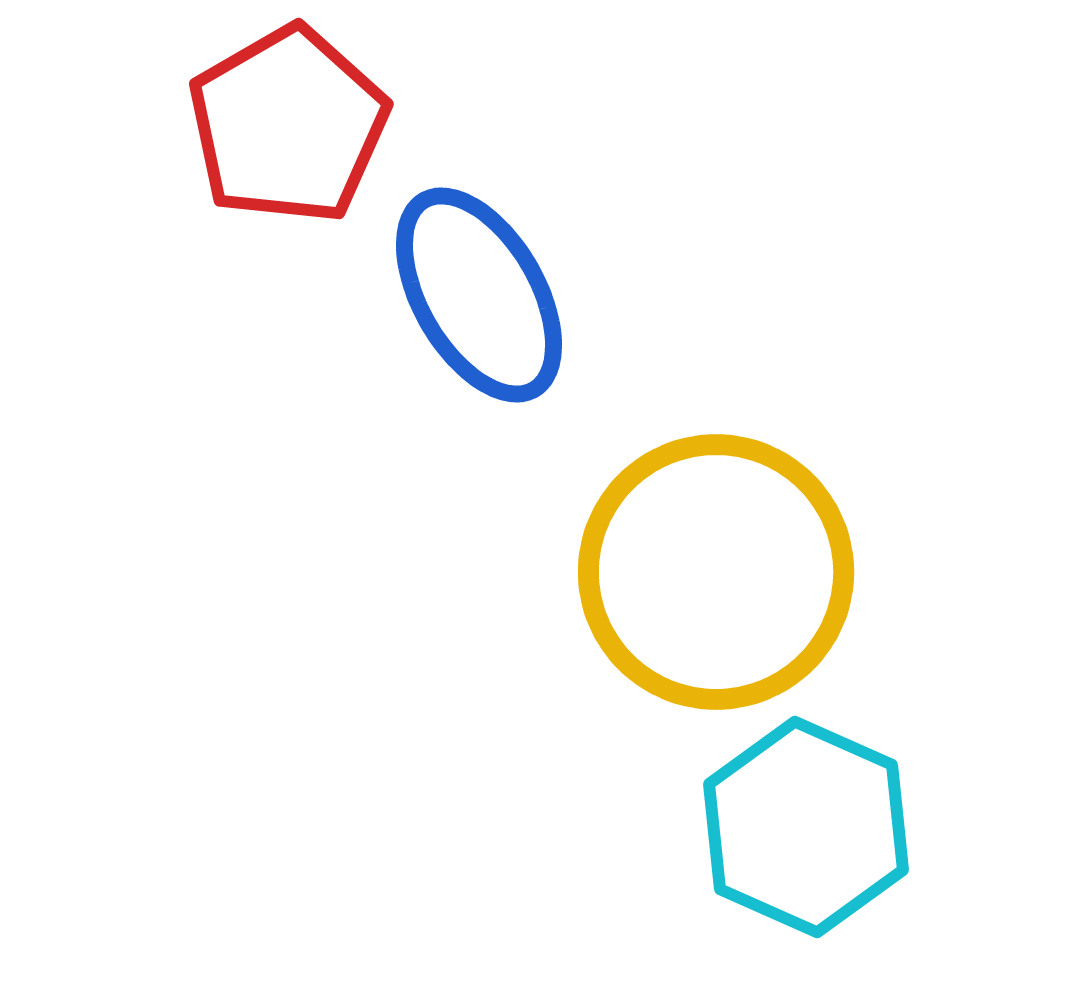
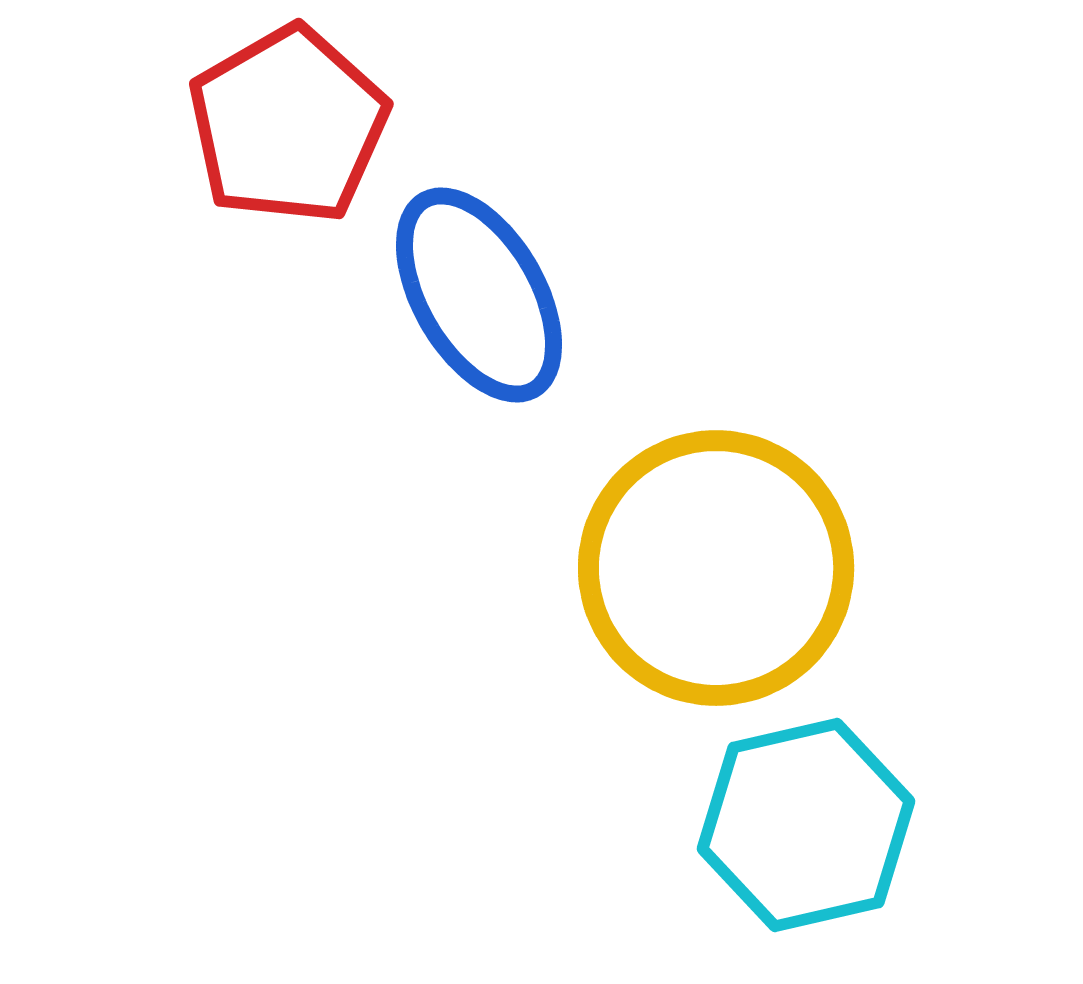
yellow circle: moved 4 px up
cyan hexagon: moved 2 px up; rotated 23 degrees clockwise
